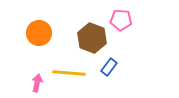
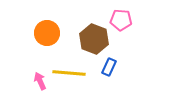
orange circle: moved 8 px right
brown hexagon: moved 2 px right, 1 px down
blue rectangle: rotated 12 degrees counterclockwise
pink arrow: moved 3 px right, 2 px up; rotated 36 degrees counterclockwise
